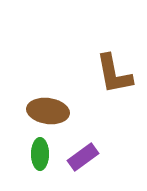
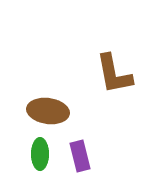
purple rectangle: moved 3 px left, 1 px up; rotated 68 degrees counterclockwise
